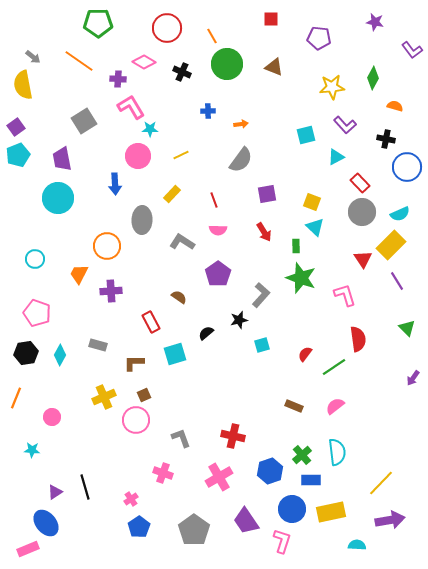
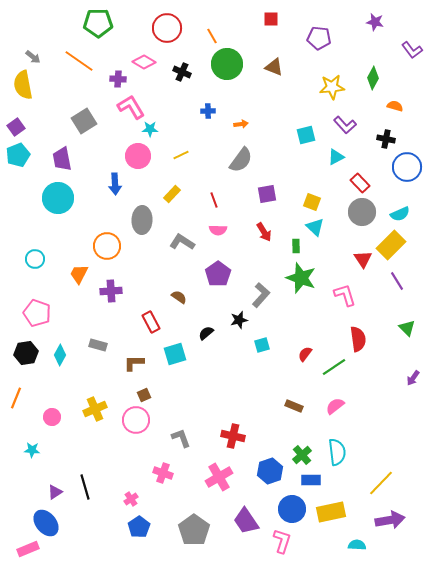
yellow cross at (104, 397): moved 9 px left, 12 px down
